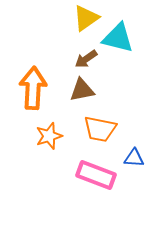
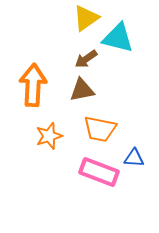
orange arrow: moved 3 px up
pink rectangle: moved 3 px right, 3 px up
